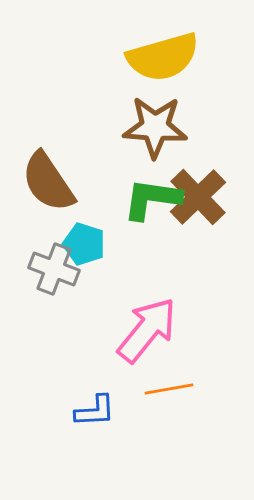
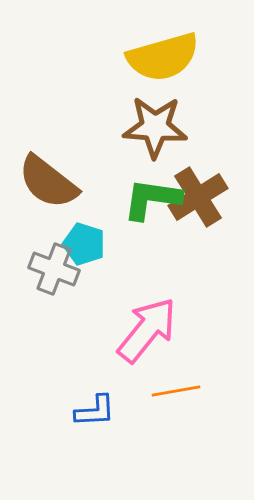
brown semicircle: rotated 18 degrees counterclockwise
brown cross: rotated 12 degrees clockwise
orange line: moved 7 px right, 2 px down
